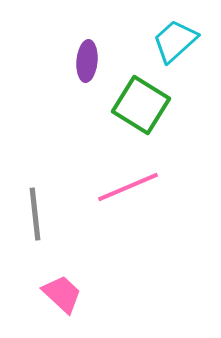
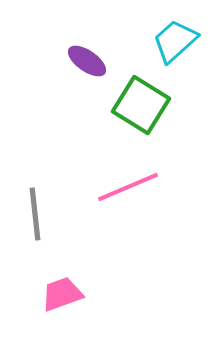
purple ellipse: rotated 60 degrees counterclockwise
pink trapezoid: rotated 63 degrees counterclockwise
